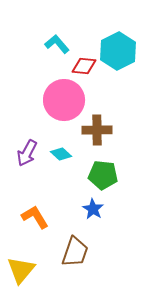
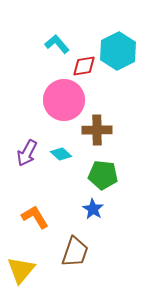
red diamond: rotated 15 degrees counterclockwise
